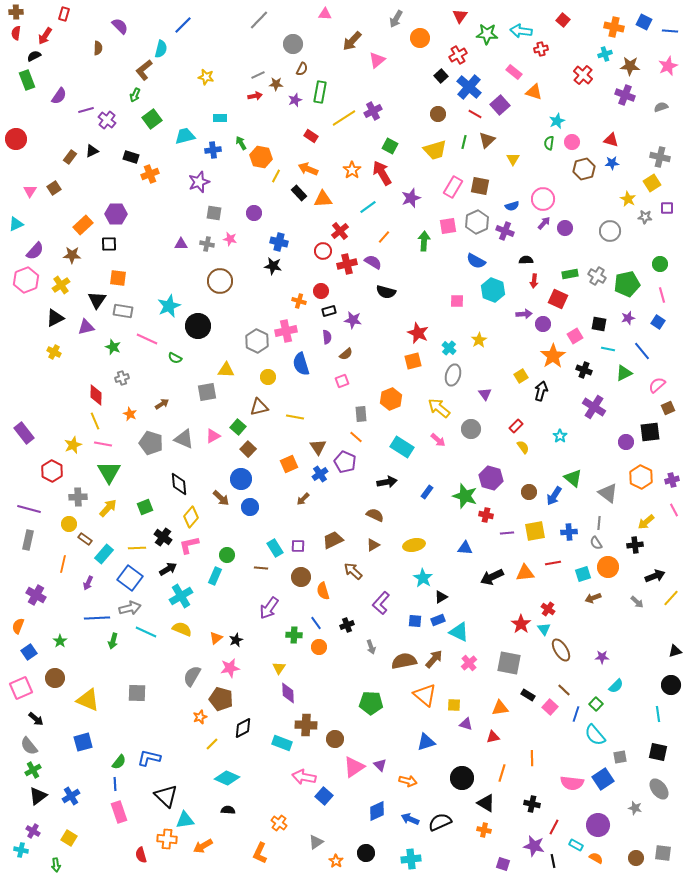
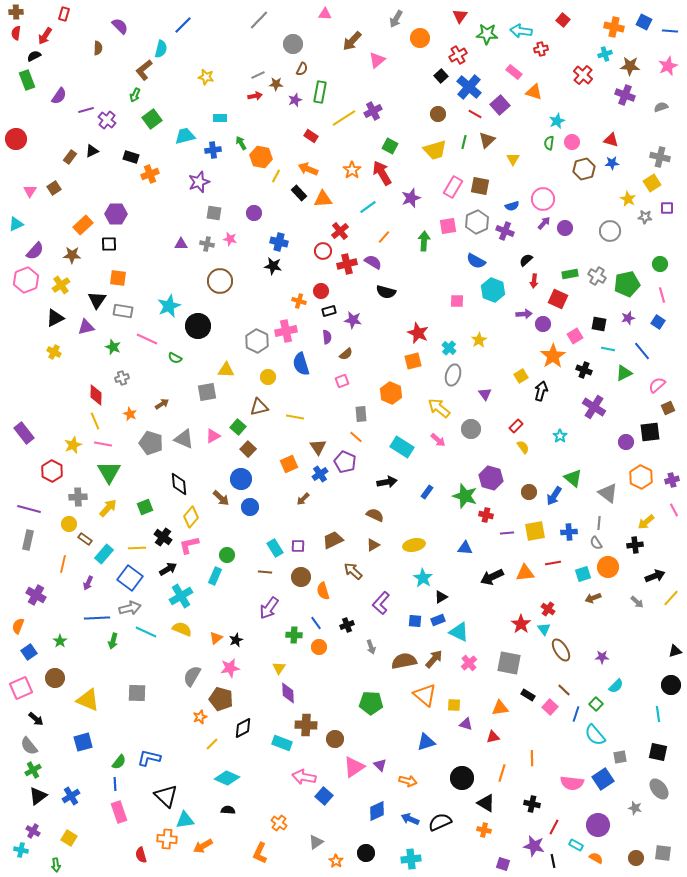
black semicircle at (526, 260): rotated 40 degrees counterclockwise
orange hexagon at (391, 399): moved 6 px up; rotated 15 degrees counterclockwise
brown line at (261, 568): moved 4 px right, 4 px down
